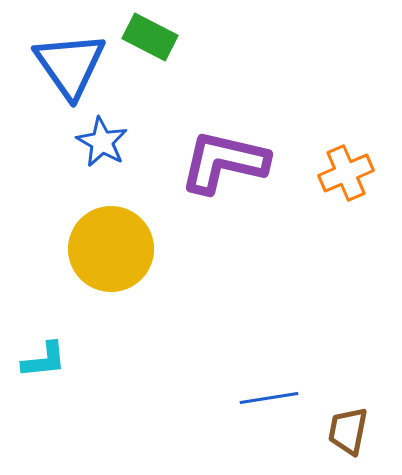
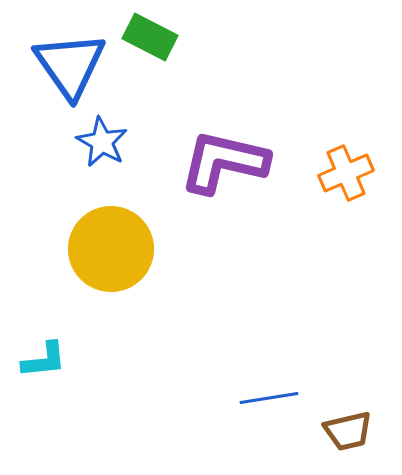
brown trapezoid: rotated 114 degrees counterclockwise
